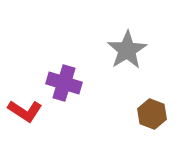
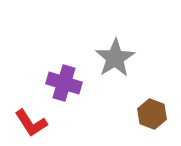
gray star: moved 12 px left, 8 px down
red L-shape: moved 6 px right, 12 px down; rotated 24 degrees clockwise
